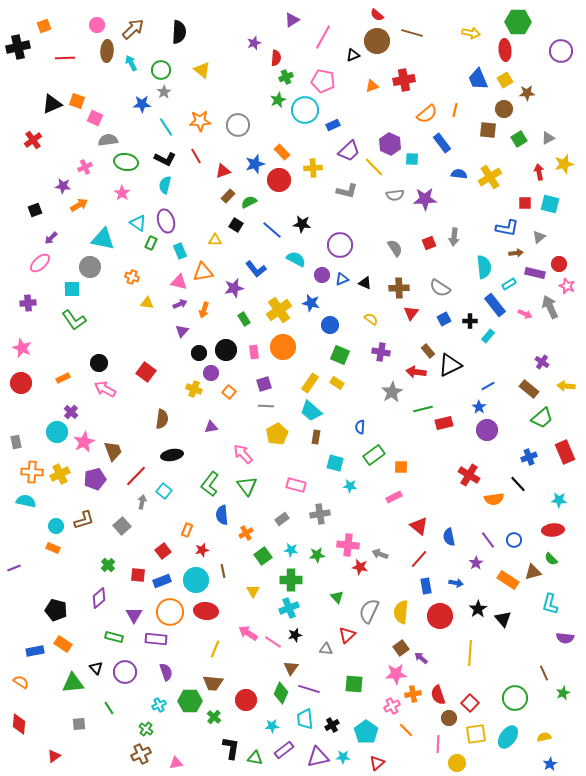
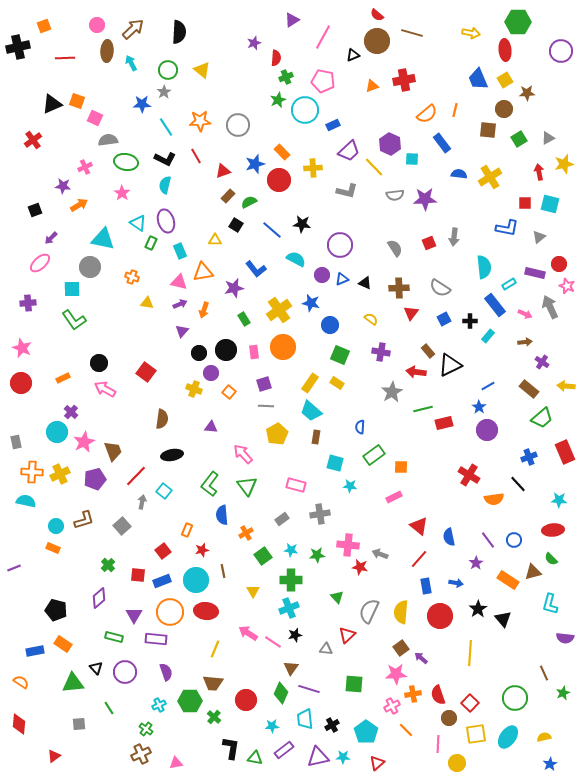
green circle at (161, 70): moved 7 px right
brown arrow at (516, 253): moved 9 px right, 89 px down
purple triangle at (211, 427): rotated 16 degrees clockwise
